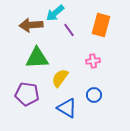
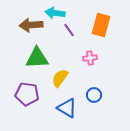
cyan arrow: rotated 48 degrees clockwise
pink cross: moved 3 px left, 3 px up
